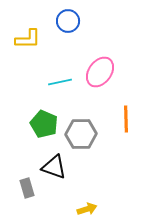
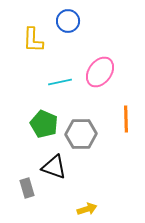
yellow L-shape: moved 5 px right, 1 px down; rotated 92 degrees clockwise
